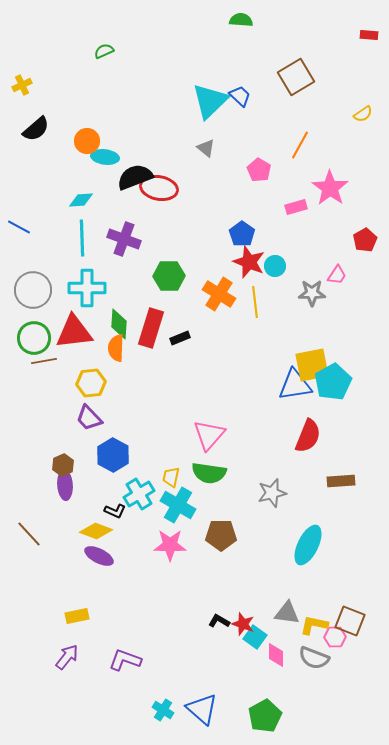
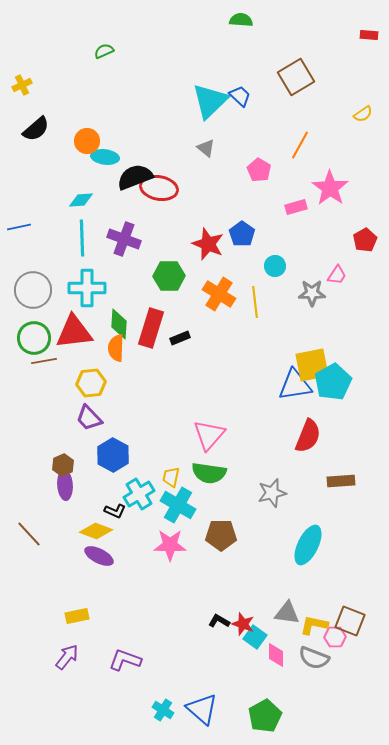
blue line at (19, 227): rotated 40 degrees counterclockwise
red star at (249, 262): moved 41 px left, 18 px up
